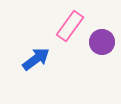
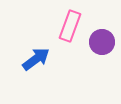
pink rectangle: rotated 16 degrees counterclockwise
